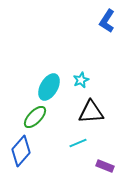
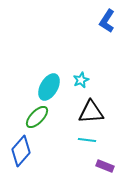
green ellipse: moved 2 px right
cyan line: moved 9 px right, 3 px up; rotated 30 degrees clockwise
